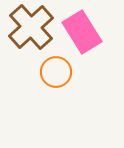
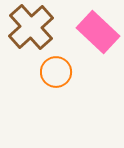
pink rectangle: moved 16 px right; rotated 15 degrees counterclockwise
